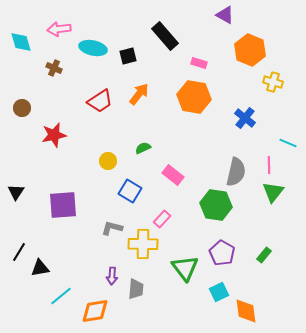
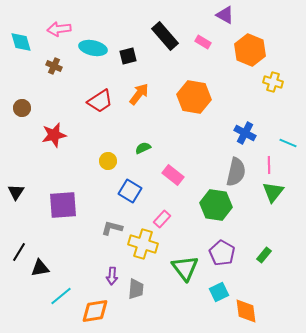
pink rectangle at (199, 63): moved 4 px right, 21 px up; rotated 14 degrees clockwise
brown cross at (54, 68): moved 2 px up
blue cross at (245, 118): moved 15 px down; rotated 10 degrees counterclockwise
yellow cross at (143, 244): rotated 16 degrees clockwise
